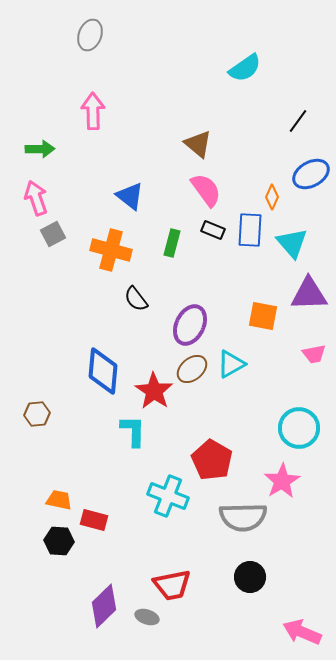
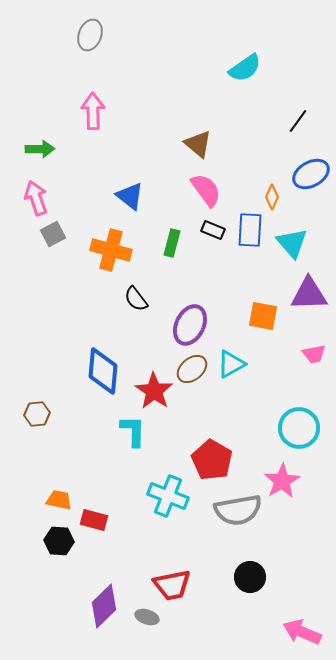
gray semicircle at (243, 517): moved 5 px left, 7 px up; rotated 9 degrees counterclockwise
